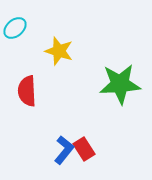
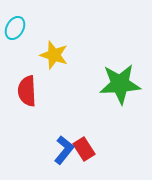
cyan ellipse: rotated 20 degrees counterclockwise
yellow star: moved 5 px left, 4 px down
